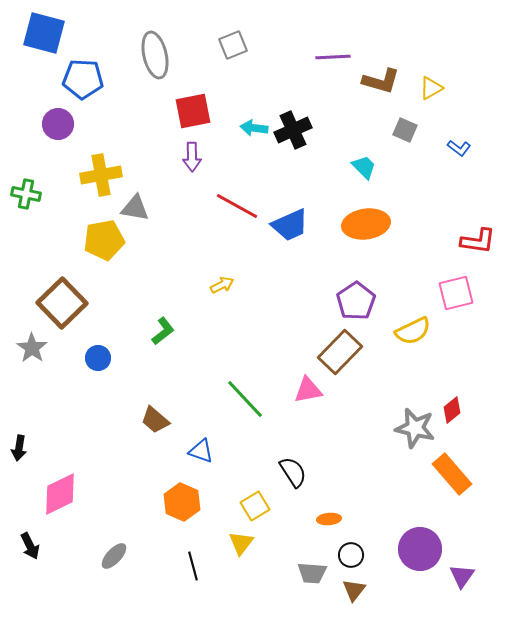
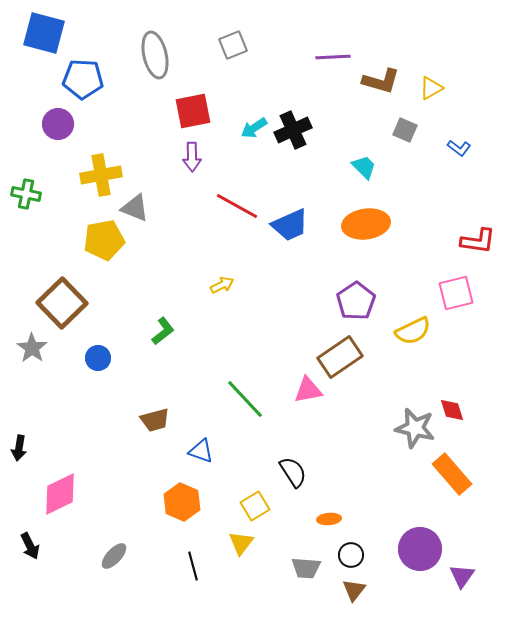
cyan arrow at (254, 128): rotated 40 degrees counterclockwise
gray triangle at (135, 208): rotated 12 degrees clockwise
brown rectangle at (340, 352): moved 5 px down; rotated 12 degrees clockwise
red diamond at (452, 410): rotated 68 degrees counterclockwise
brown trapezoid at (155, 420): rotated 56 degrees counterclockwise
gray trapezoid at (312, 573): moved 6 px left, 5 px up
